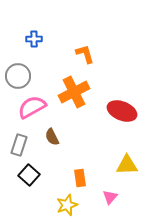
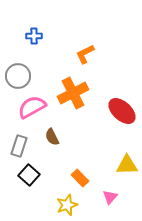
blue cross: moved 3 px up
orange L-shape: rotated 100 degrees counterclockwise
orange cross: moved 1 px left, 1 px down
red ellipse: rotated 20 degrees clockwise
gray rectangle: moved 1 px down
orange rectangle: rotated 36 degrees counterclockwise
